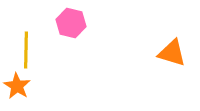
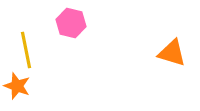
yellow line: rotated 12 degrees counterclockwise
orange star: rotated 12 degrees counterclockwise
